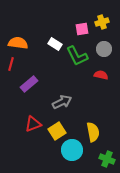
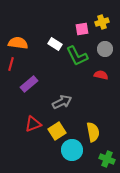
gray circle: moved 1 px right
